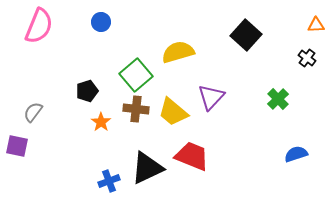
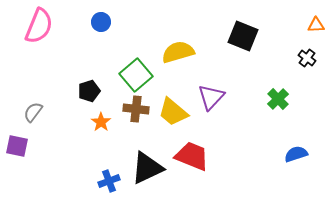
black square: moved 3 px left, 1 px down; rotated 20 degrees counterclockwise
black pentagon: moved 2 px right
